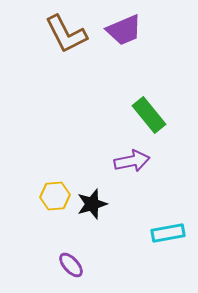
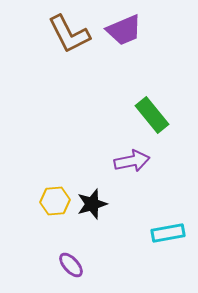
brown L-shape: moved 3 px right
green rectangle: moved 3 px right
yellow hexagon: moved 5 px down
